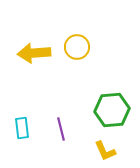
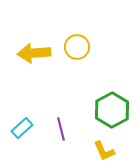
green hexagon: rotated 24 degrees counterclockwise
cyan rectangle: rotated 55 degrees clockwise
yellow L-shape: moved 1 px left
